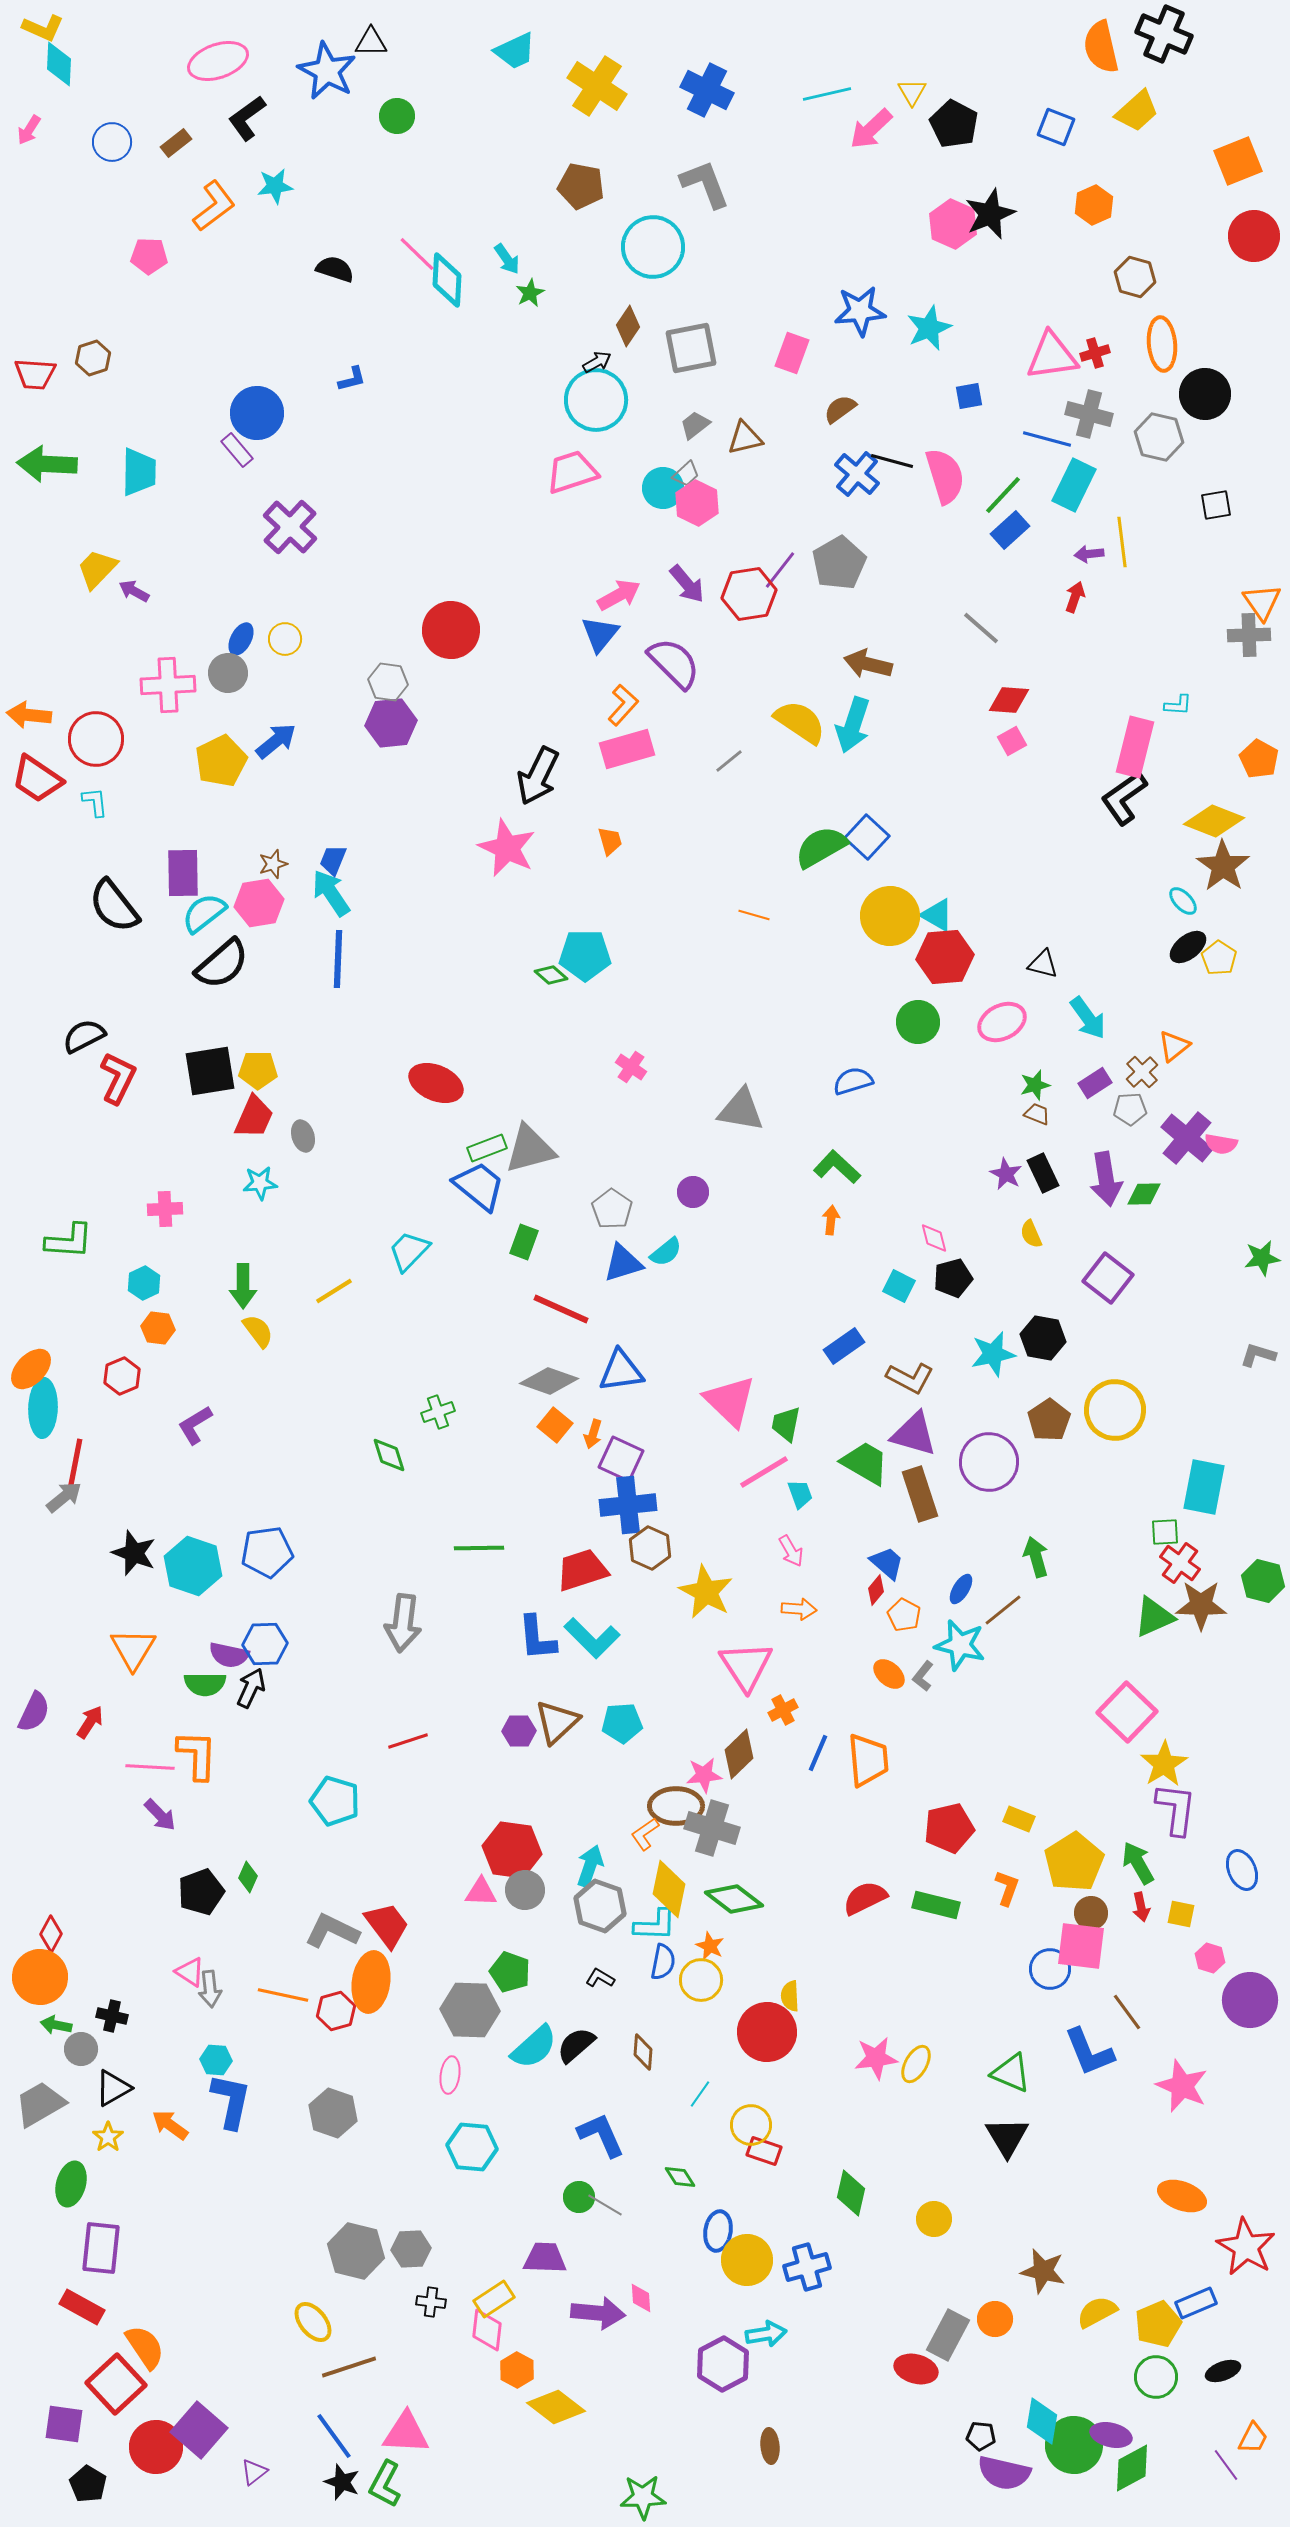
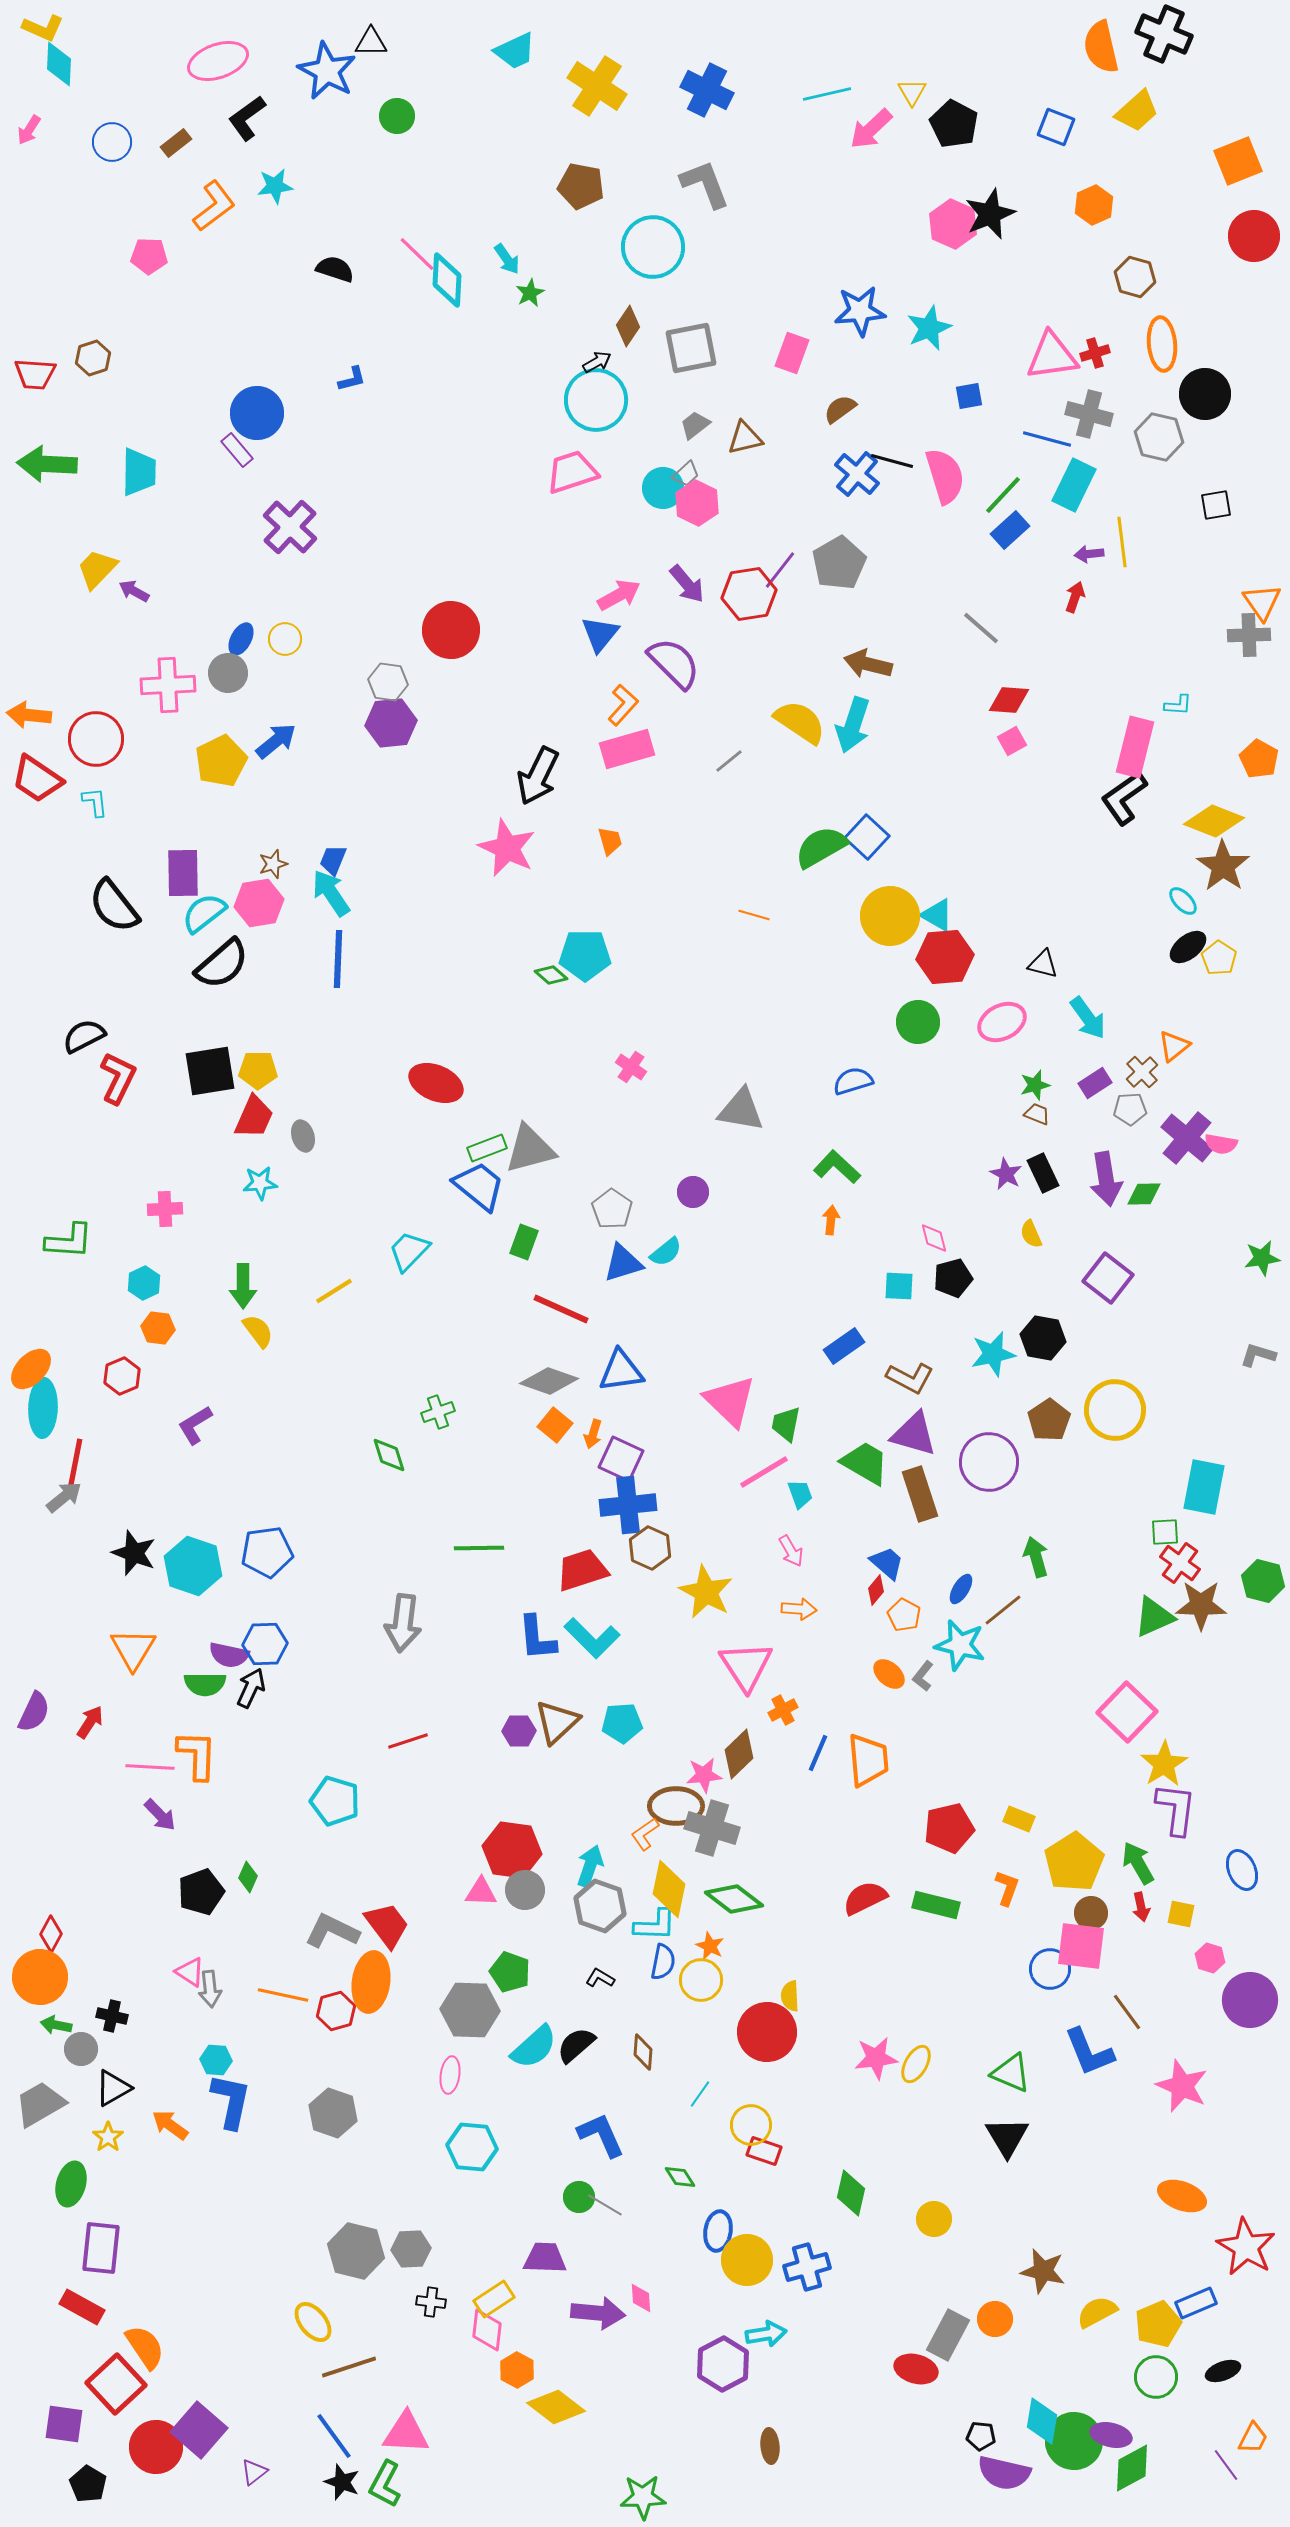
cyan square at (899, 1286): rotated 24 degrees counterclockwise
green circle at (1074, 2445): moved 4 px up
